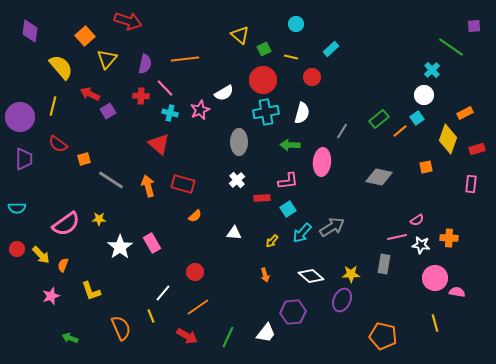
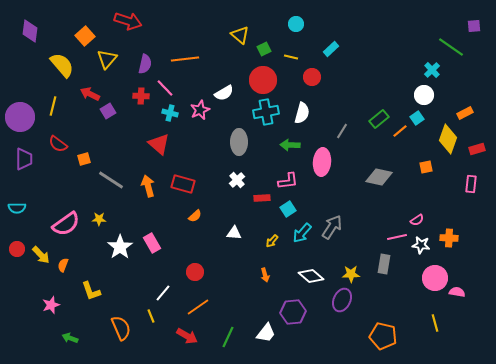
yellow semicircle at (61, 67): moved 1 px right, 2 px up
gray arrow at (332, 227): rotated 25 degrees counterclockwise
pink star at (51, 296): moved 9 px down
